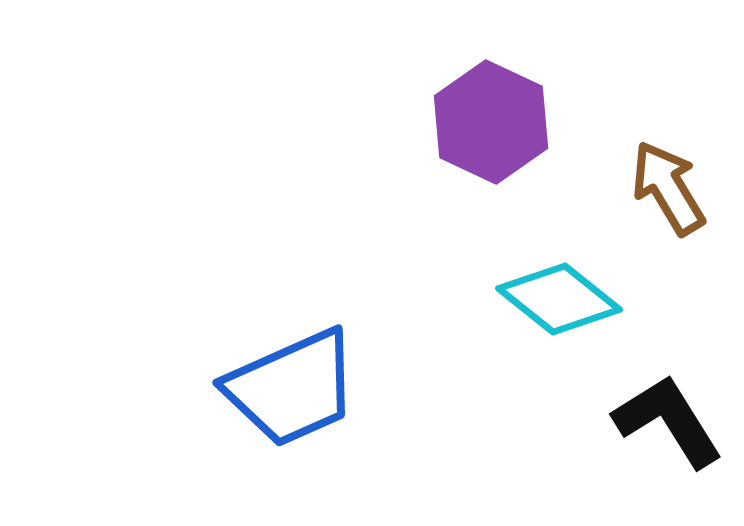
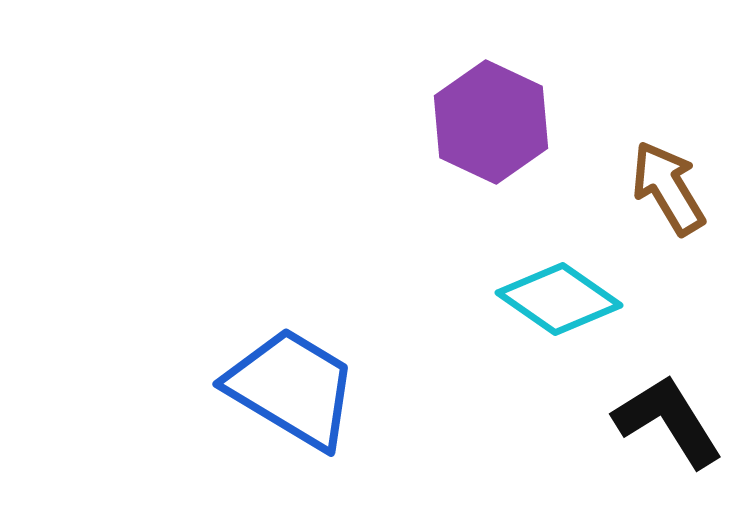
cyan diamond: rotated 4 degrees counterclockwise
blue trapezoid: rotated 125 degrees counterclockwise
